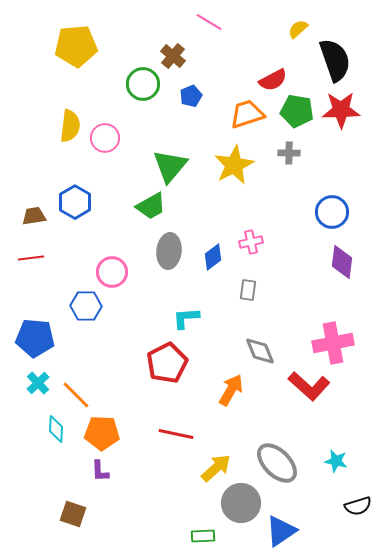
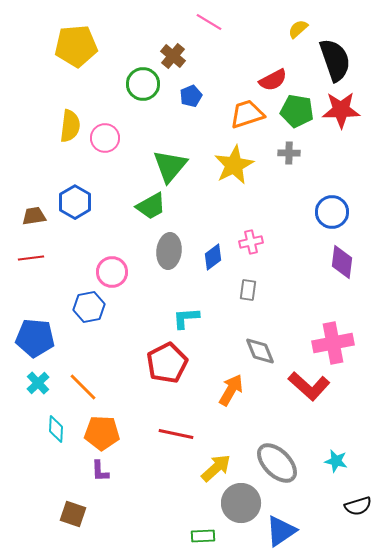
blue hexagon at (86, 306): moved 3 px right, 1 px down; rotated 12 degrees counterclockwise
orange line at (76, 395): moved 7 px right, 8 px up
